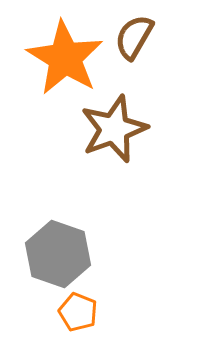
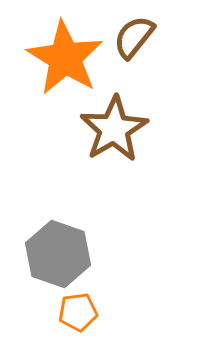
brown semicircle: rotated 9 degrees clockwise
brown star: rotated 10 degrees counterclockwise
orange pentagon: rotated 30 degrees counterclockwise
